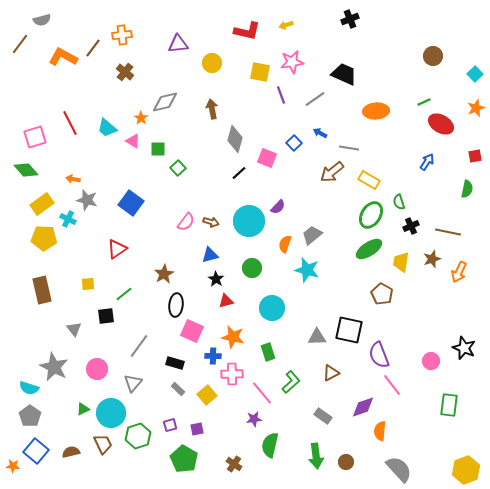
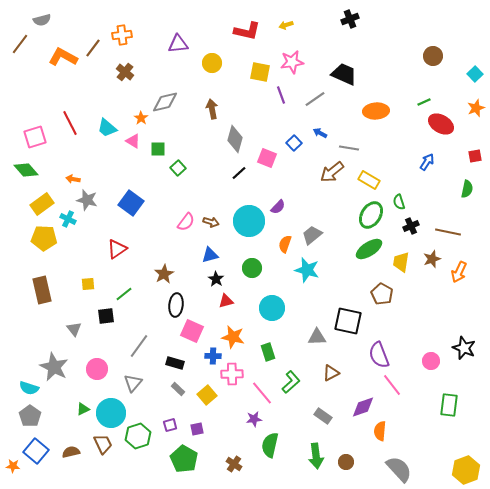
black square at (349, 330): moved 1 px left, 9 px up
